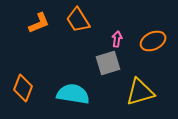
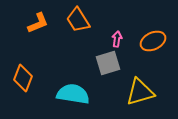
orange L-shape: moved 1 px left
orange diamond: moved 10 px up
